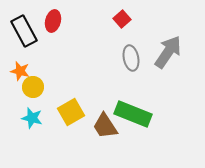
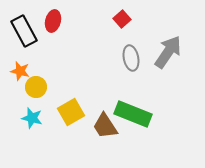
yellow circle: moved 3 px right
